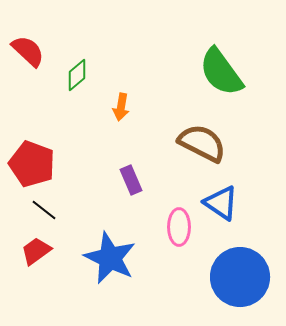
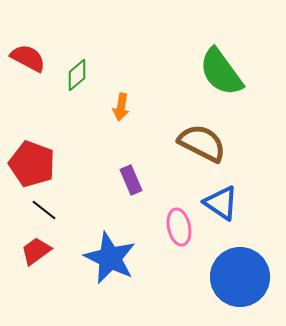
red semicircle: moved 7 px down; rotated 15 degrees counterclockwise
pink ellipse: rotated 12 degrees counterclockwise
